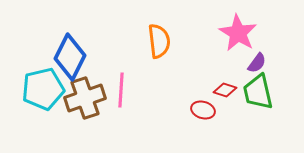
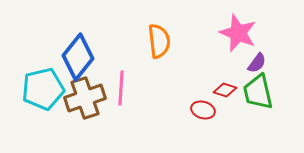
pink star: rotated 9 degrees counterclockwise
blue diamond: moved 8 px right; rotated 12 degrees clockwise
pink line: moved 2 px up
